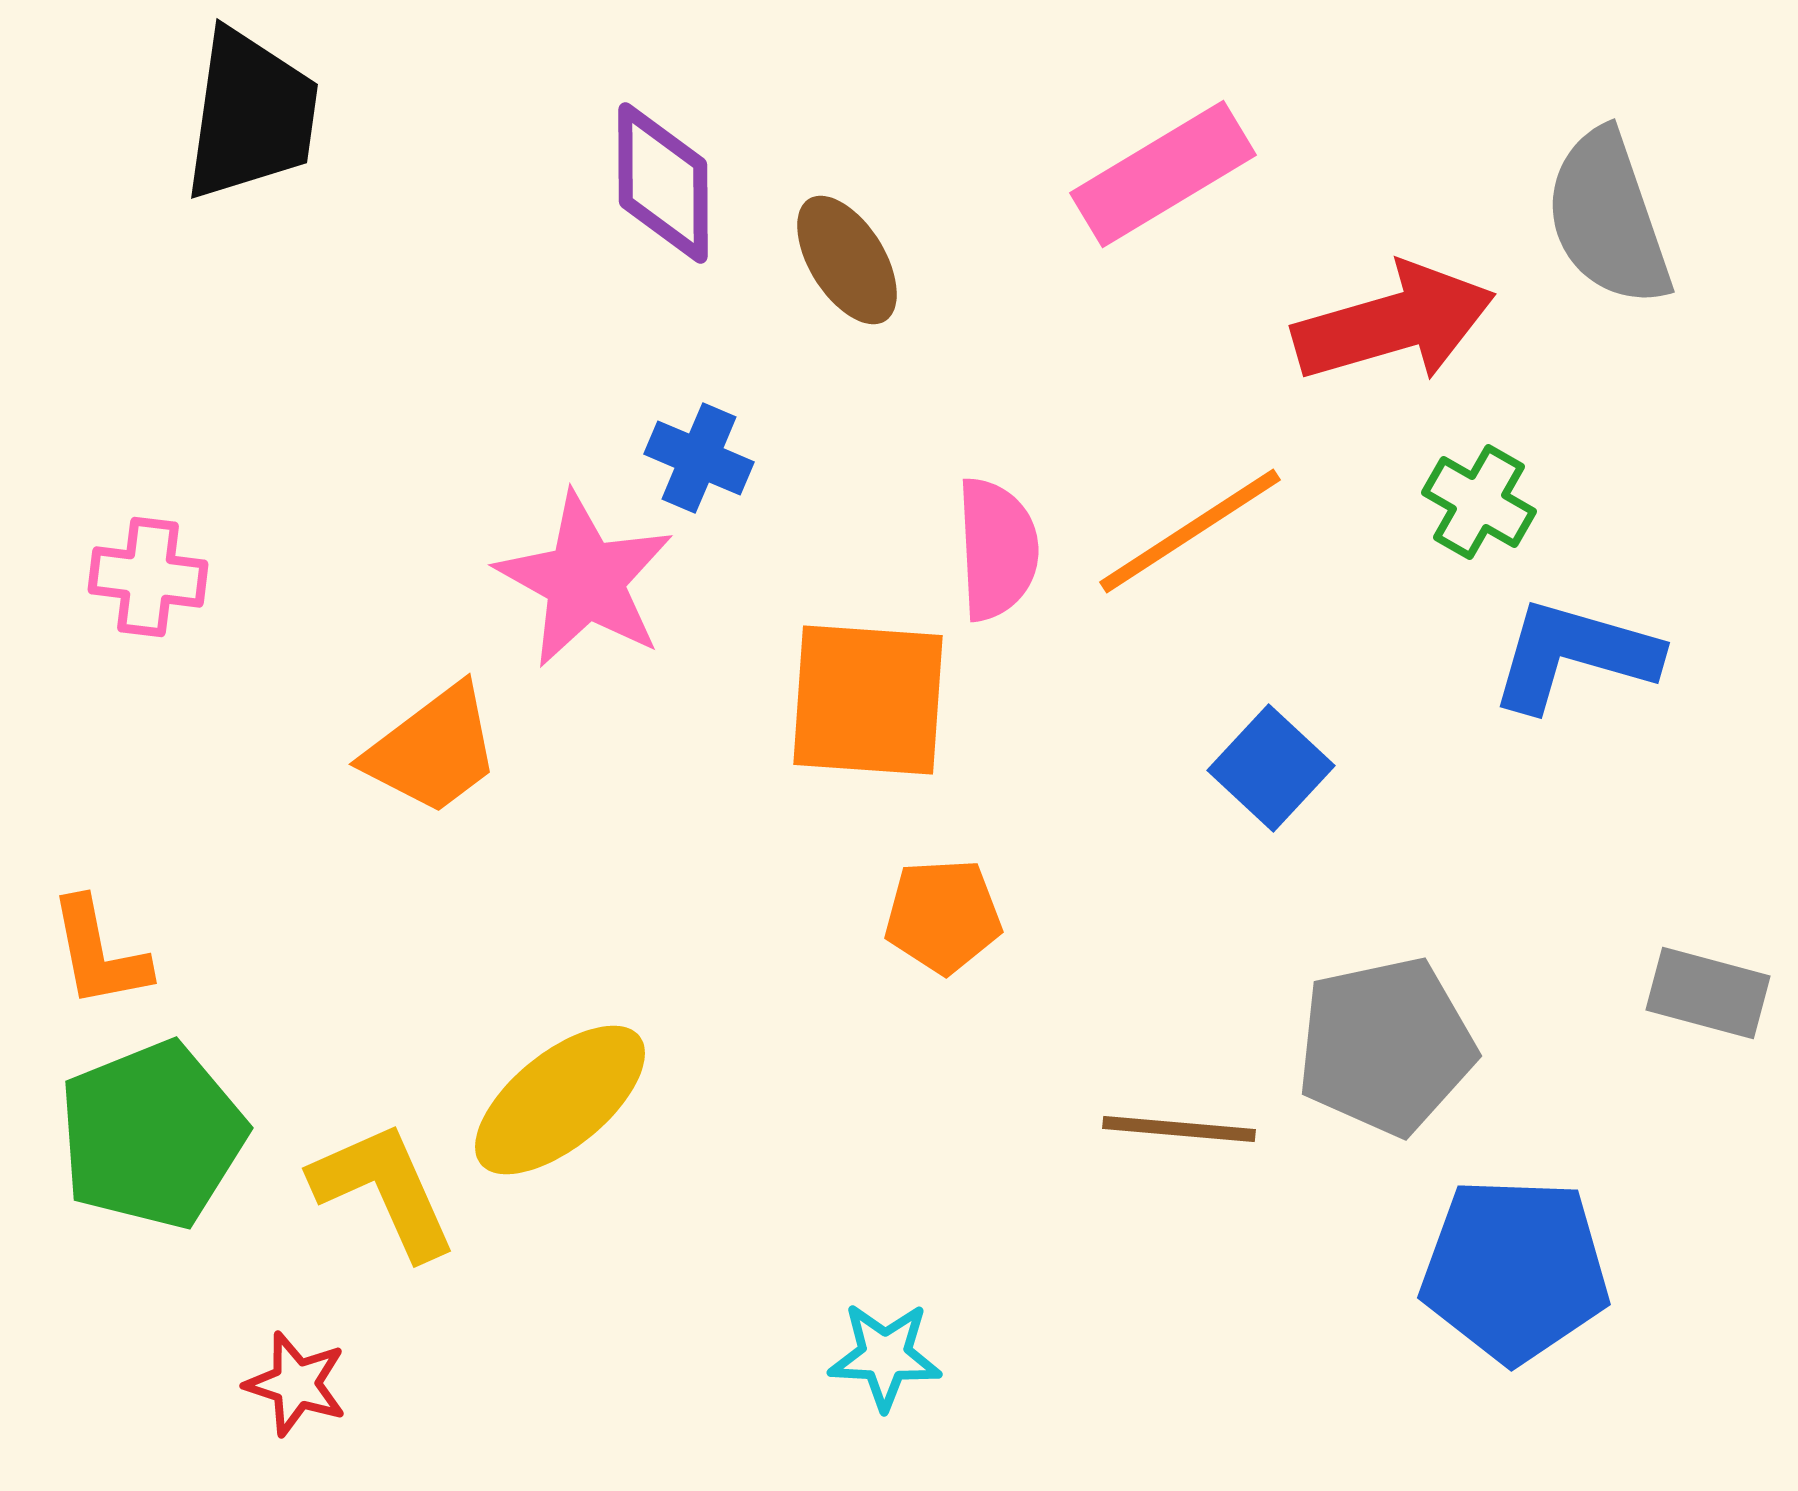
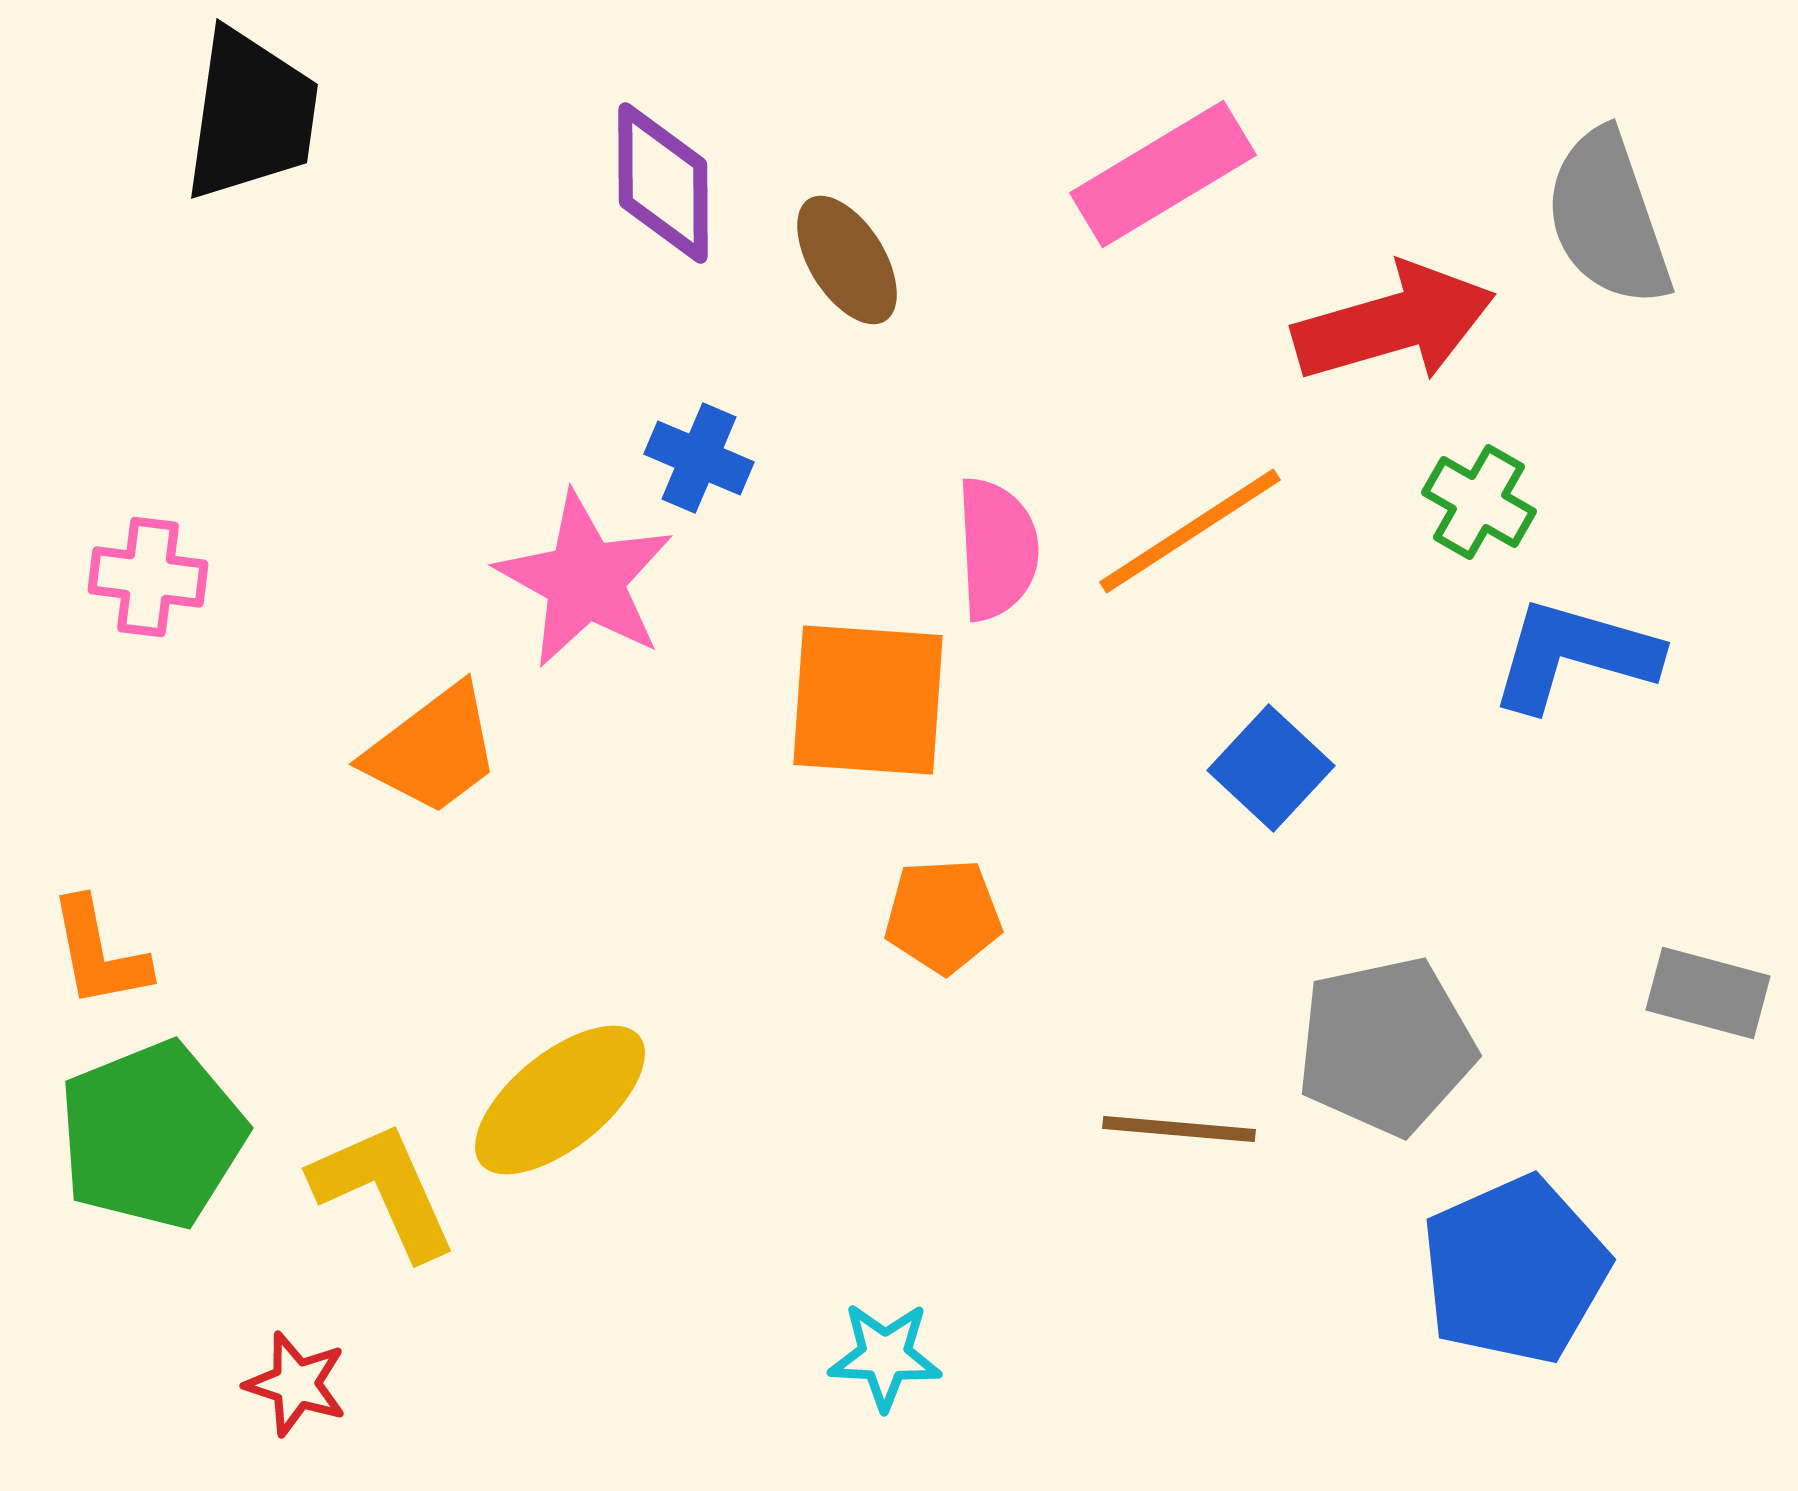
blue pentagon: rotated 26 degrees counterclockwise
